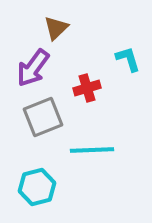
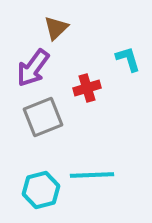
cyan line: moved 25 px down
cyan hexagon: moved 4 px right, 3 px down
